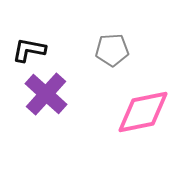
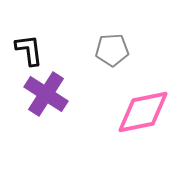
black L-shape: rotated 72 degrees clockwise
purple cross: rotated 9 degrees counterclockwise
